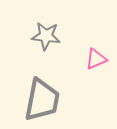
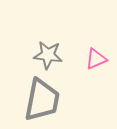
gray star: moved 2 px right, 19 px down
